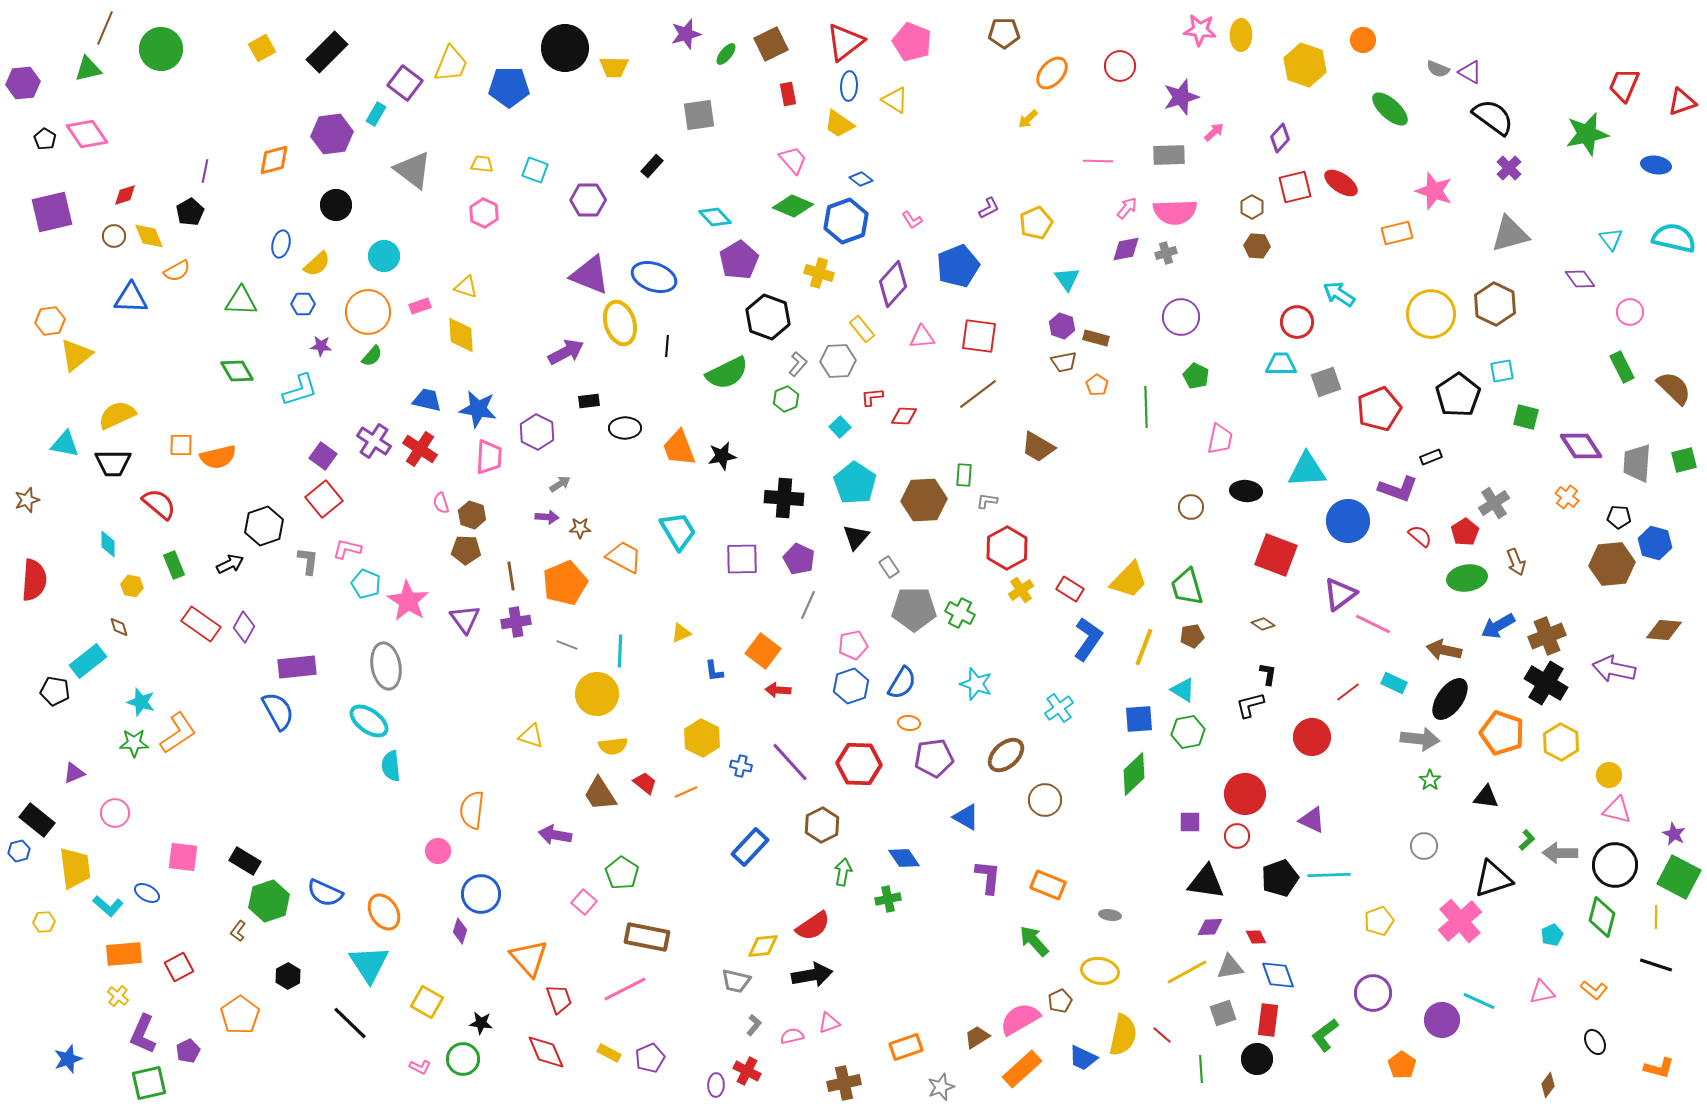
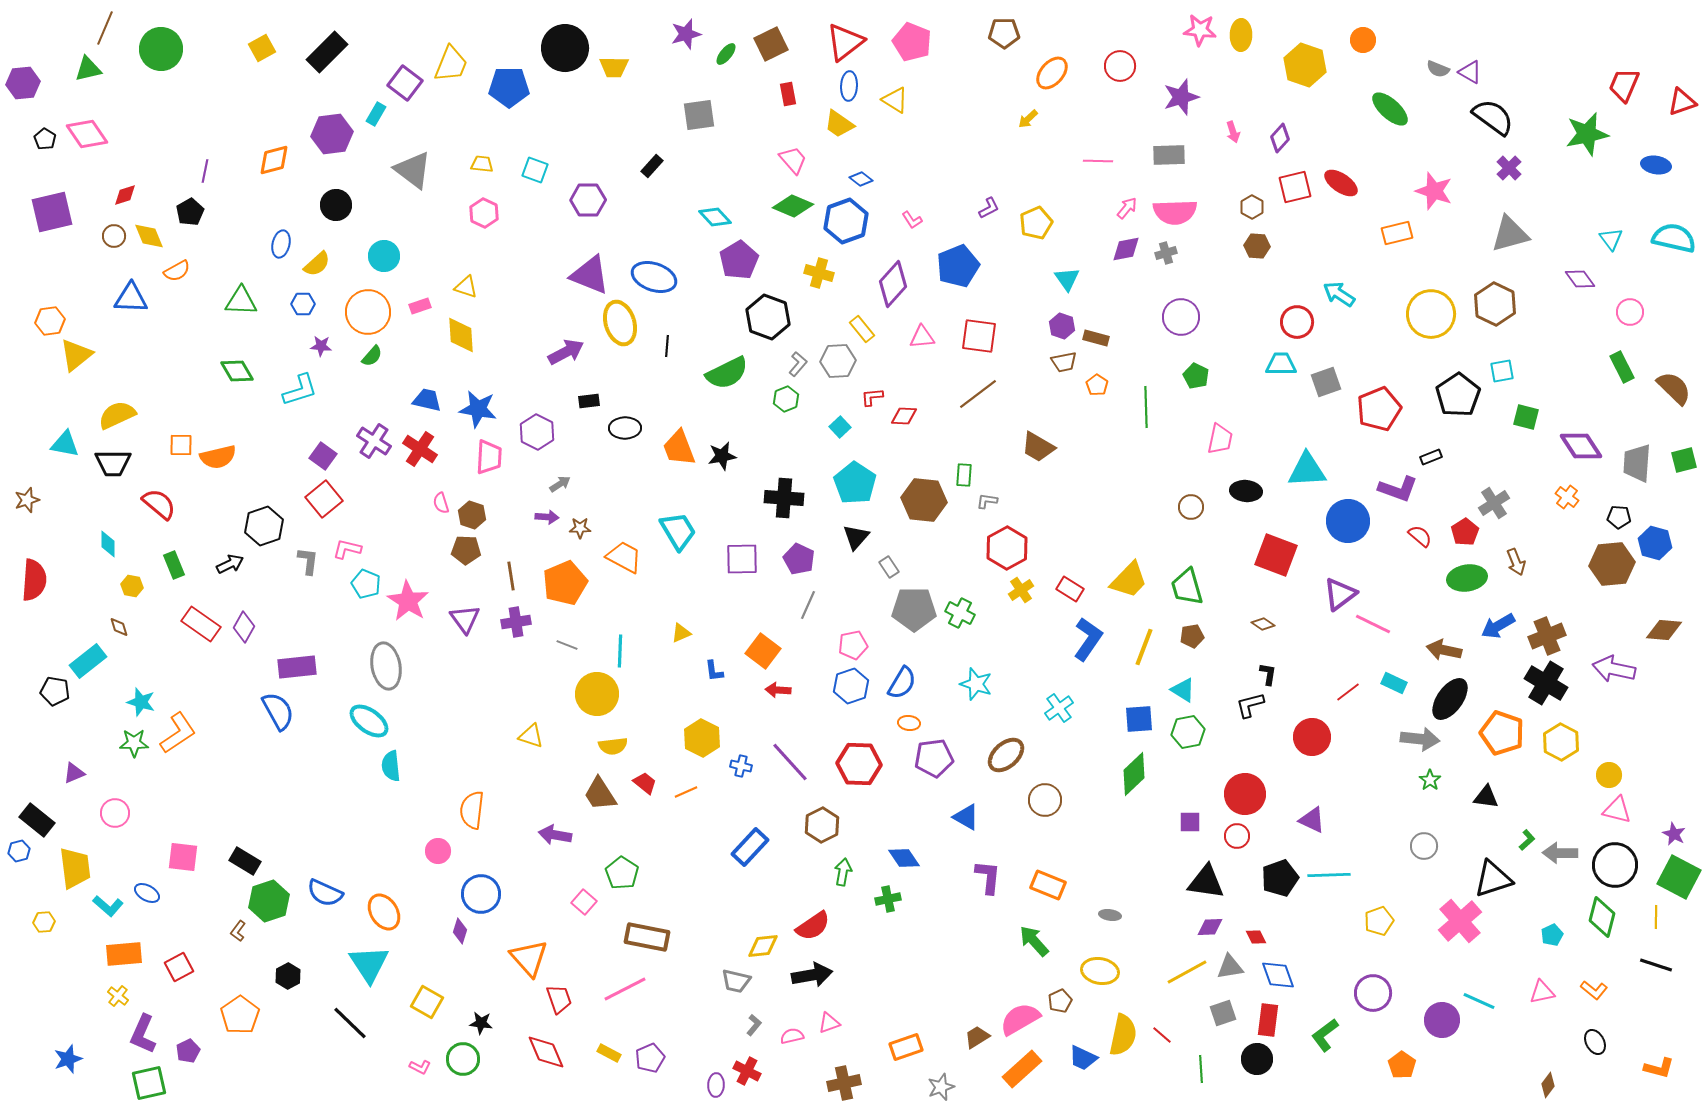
pink arrow at (1214, 132): moved 19 px right; rotated 115 degrees clockwise
brown hexagon at (924, 500): rotated 9 degrees clockwise
